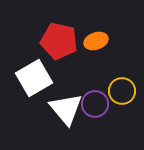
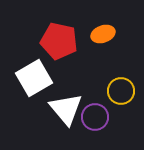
orange ellipse: moved 7 px right, 7 px up
yellow circle: moved 1 px left
purple circle: moved 13 px down
